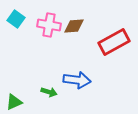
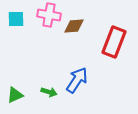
cyan square: rotated 36 degrees counterclockwise
pink cross: moved 10 px up
red rectangle: rotated 40 degrees counterclockwise
blue arrow: rotated 64 degrees counterclockwise
green triangle: moved 1 px right, 7 px up
